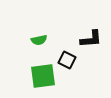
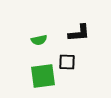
black L-shape: moved 12 px left, 6 px up
black square: moved 2 px down; rotated 24 degrees counterclockwise
